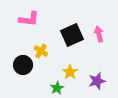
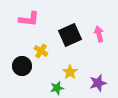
black square: moved 2 px left
black circle: moved 1 px left, 1 px down
purple star: moved 1 px right, 2 px down
green star: rotated 16 degrees clockwise
